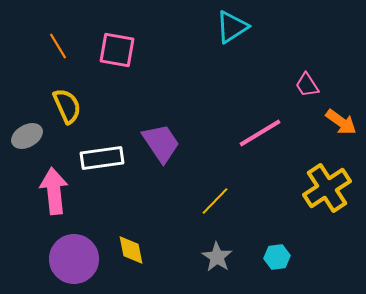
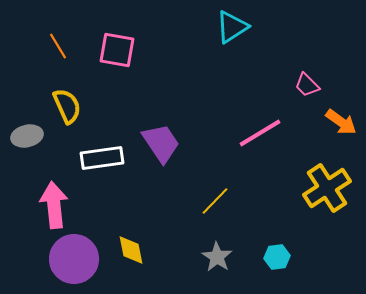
pink trapezoid: rotated 12 degrees counterclockwise
gray ellipse: rotated 16 degrees clockwise
pink arrow: moved 14 px down
